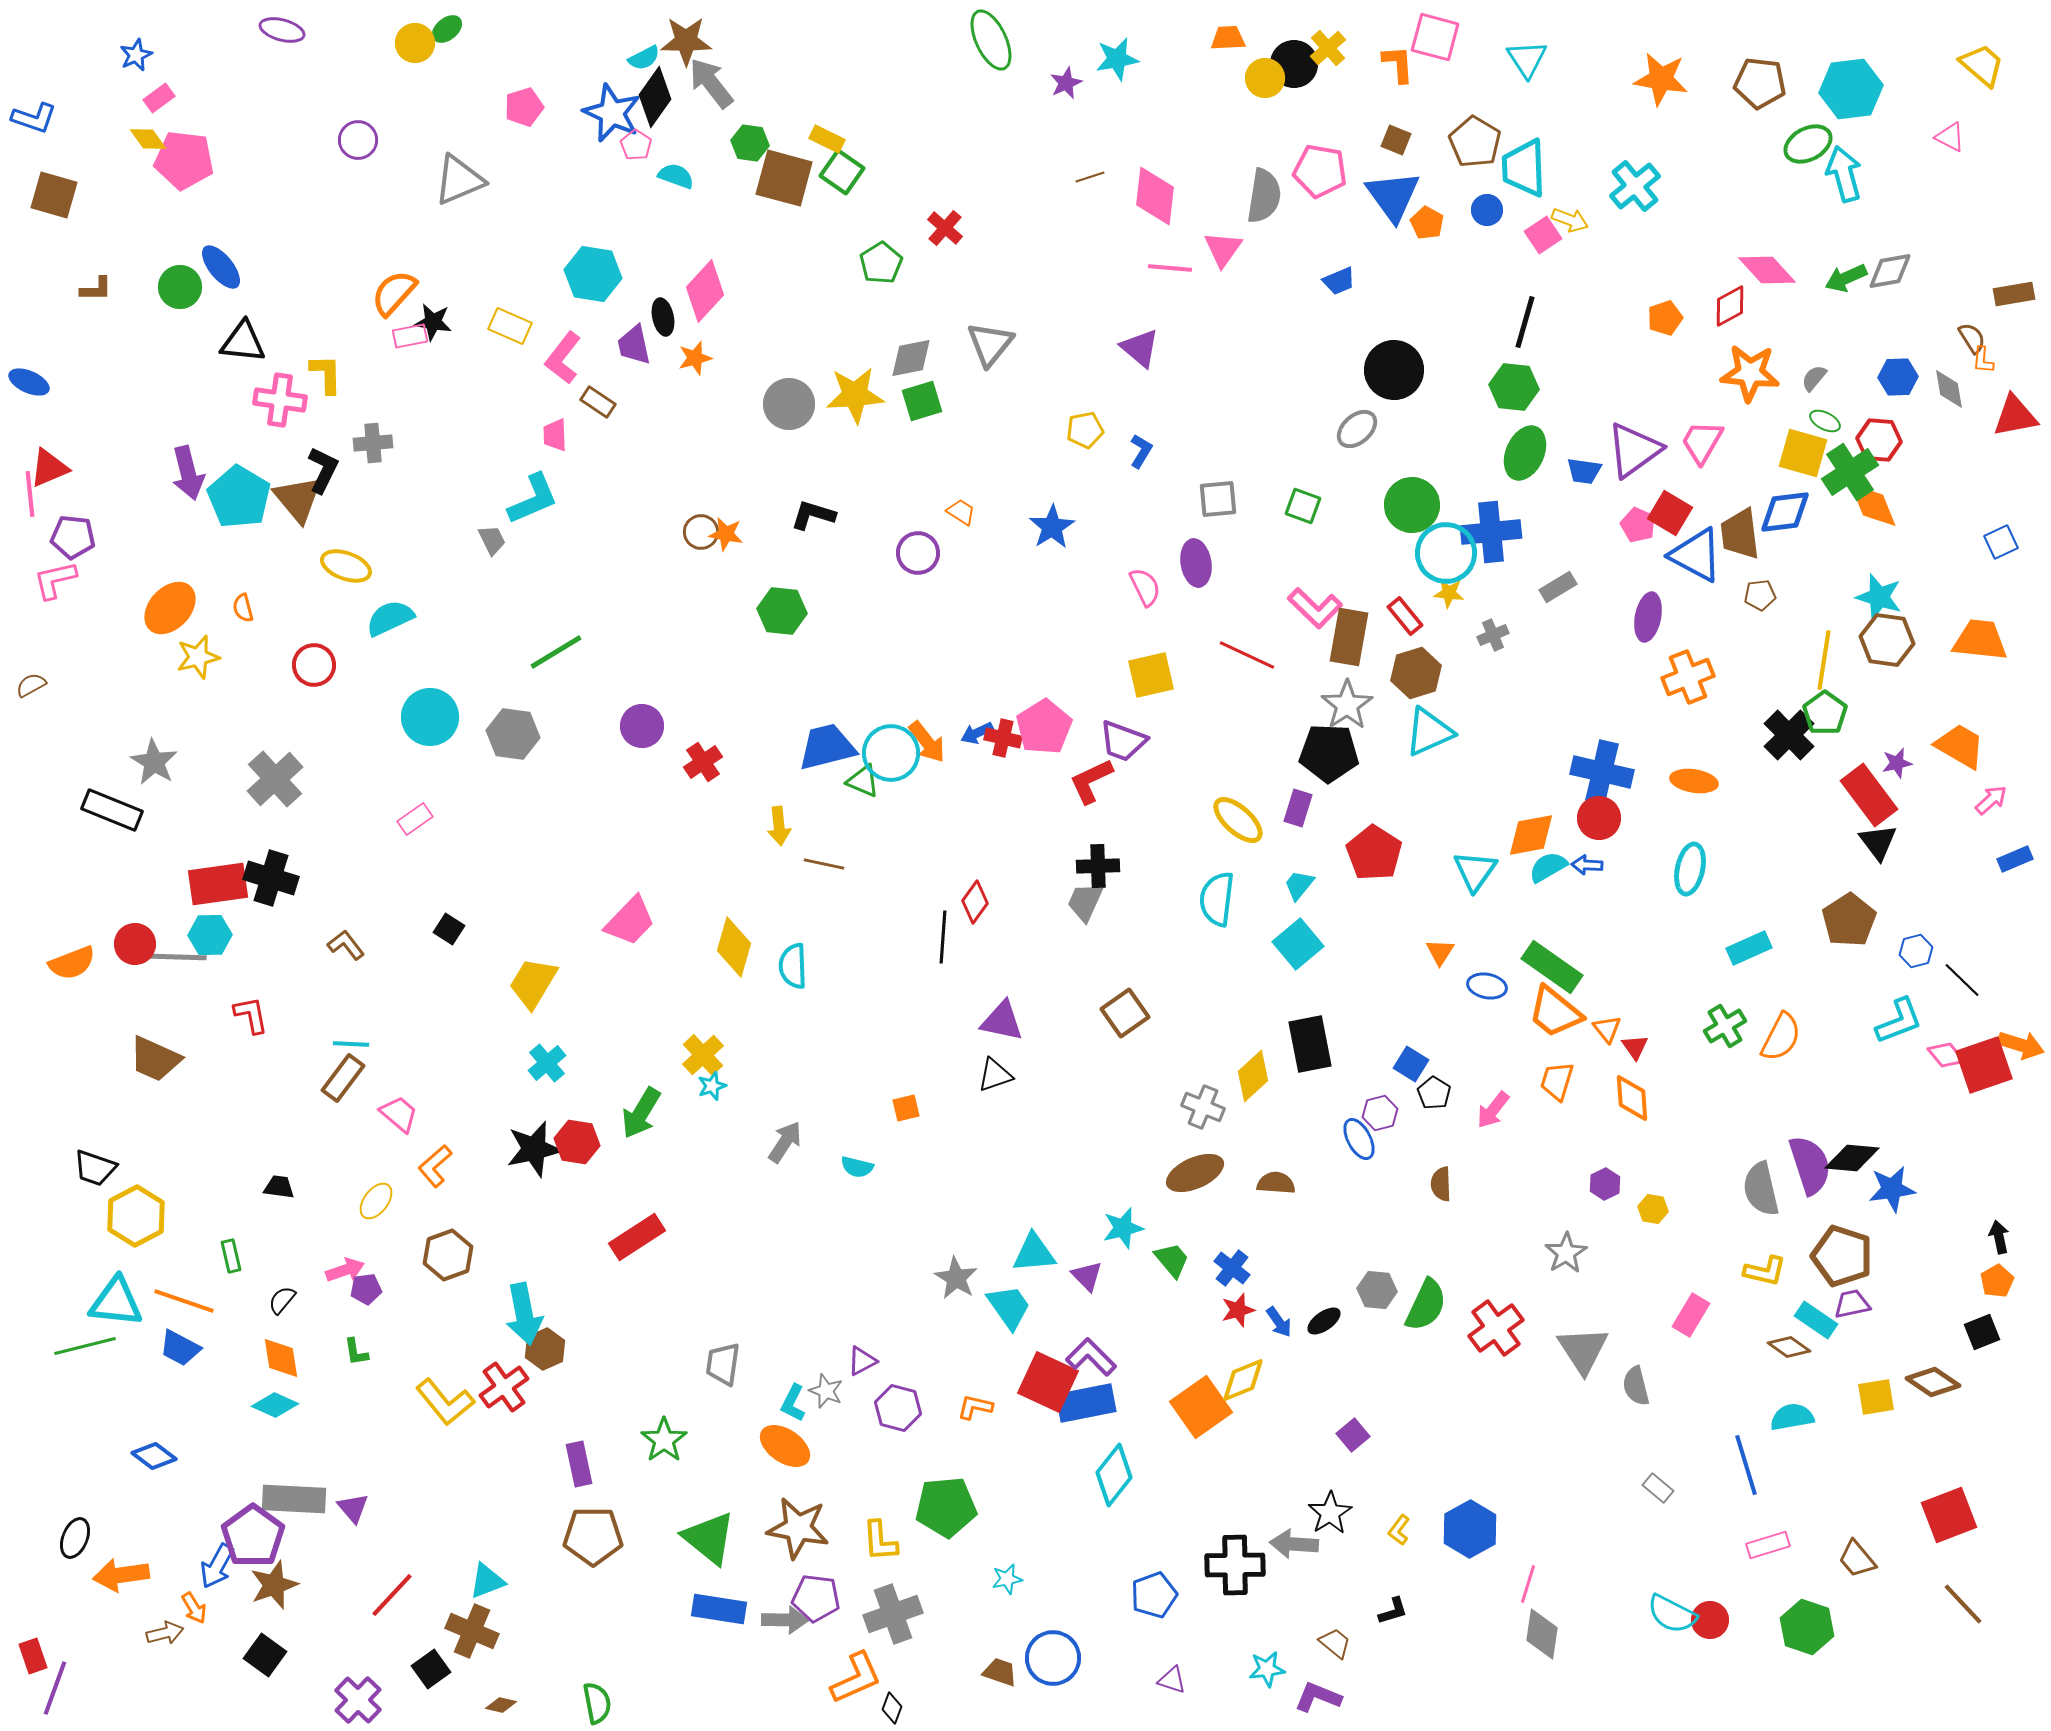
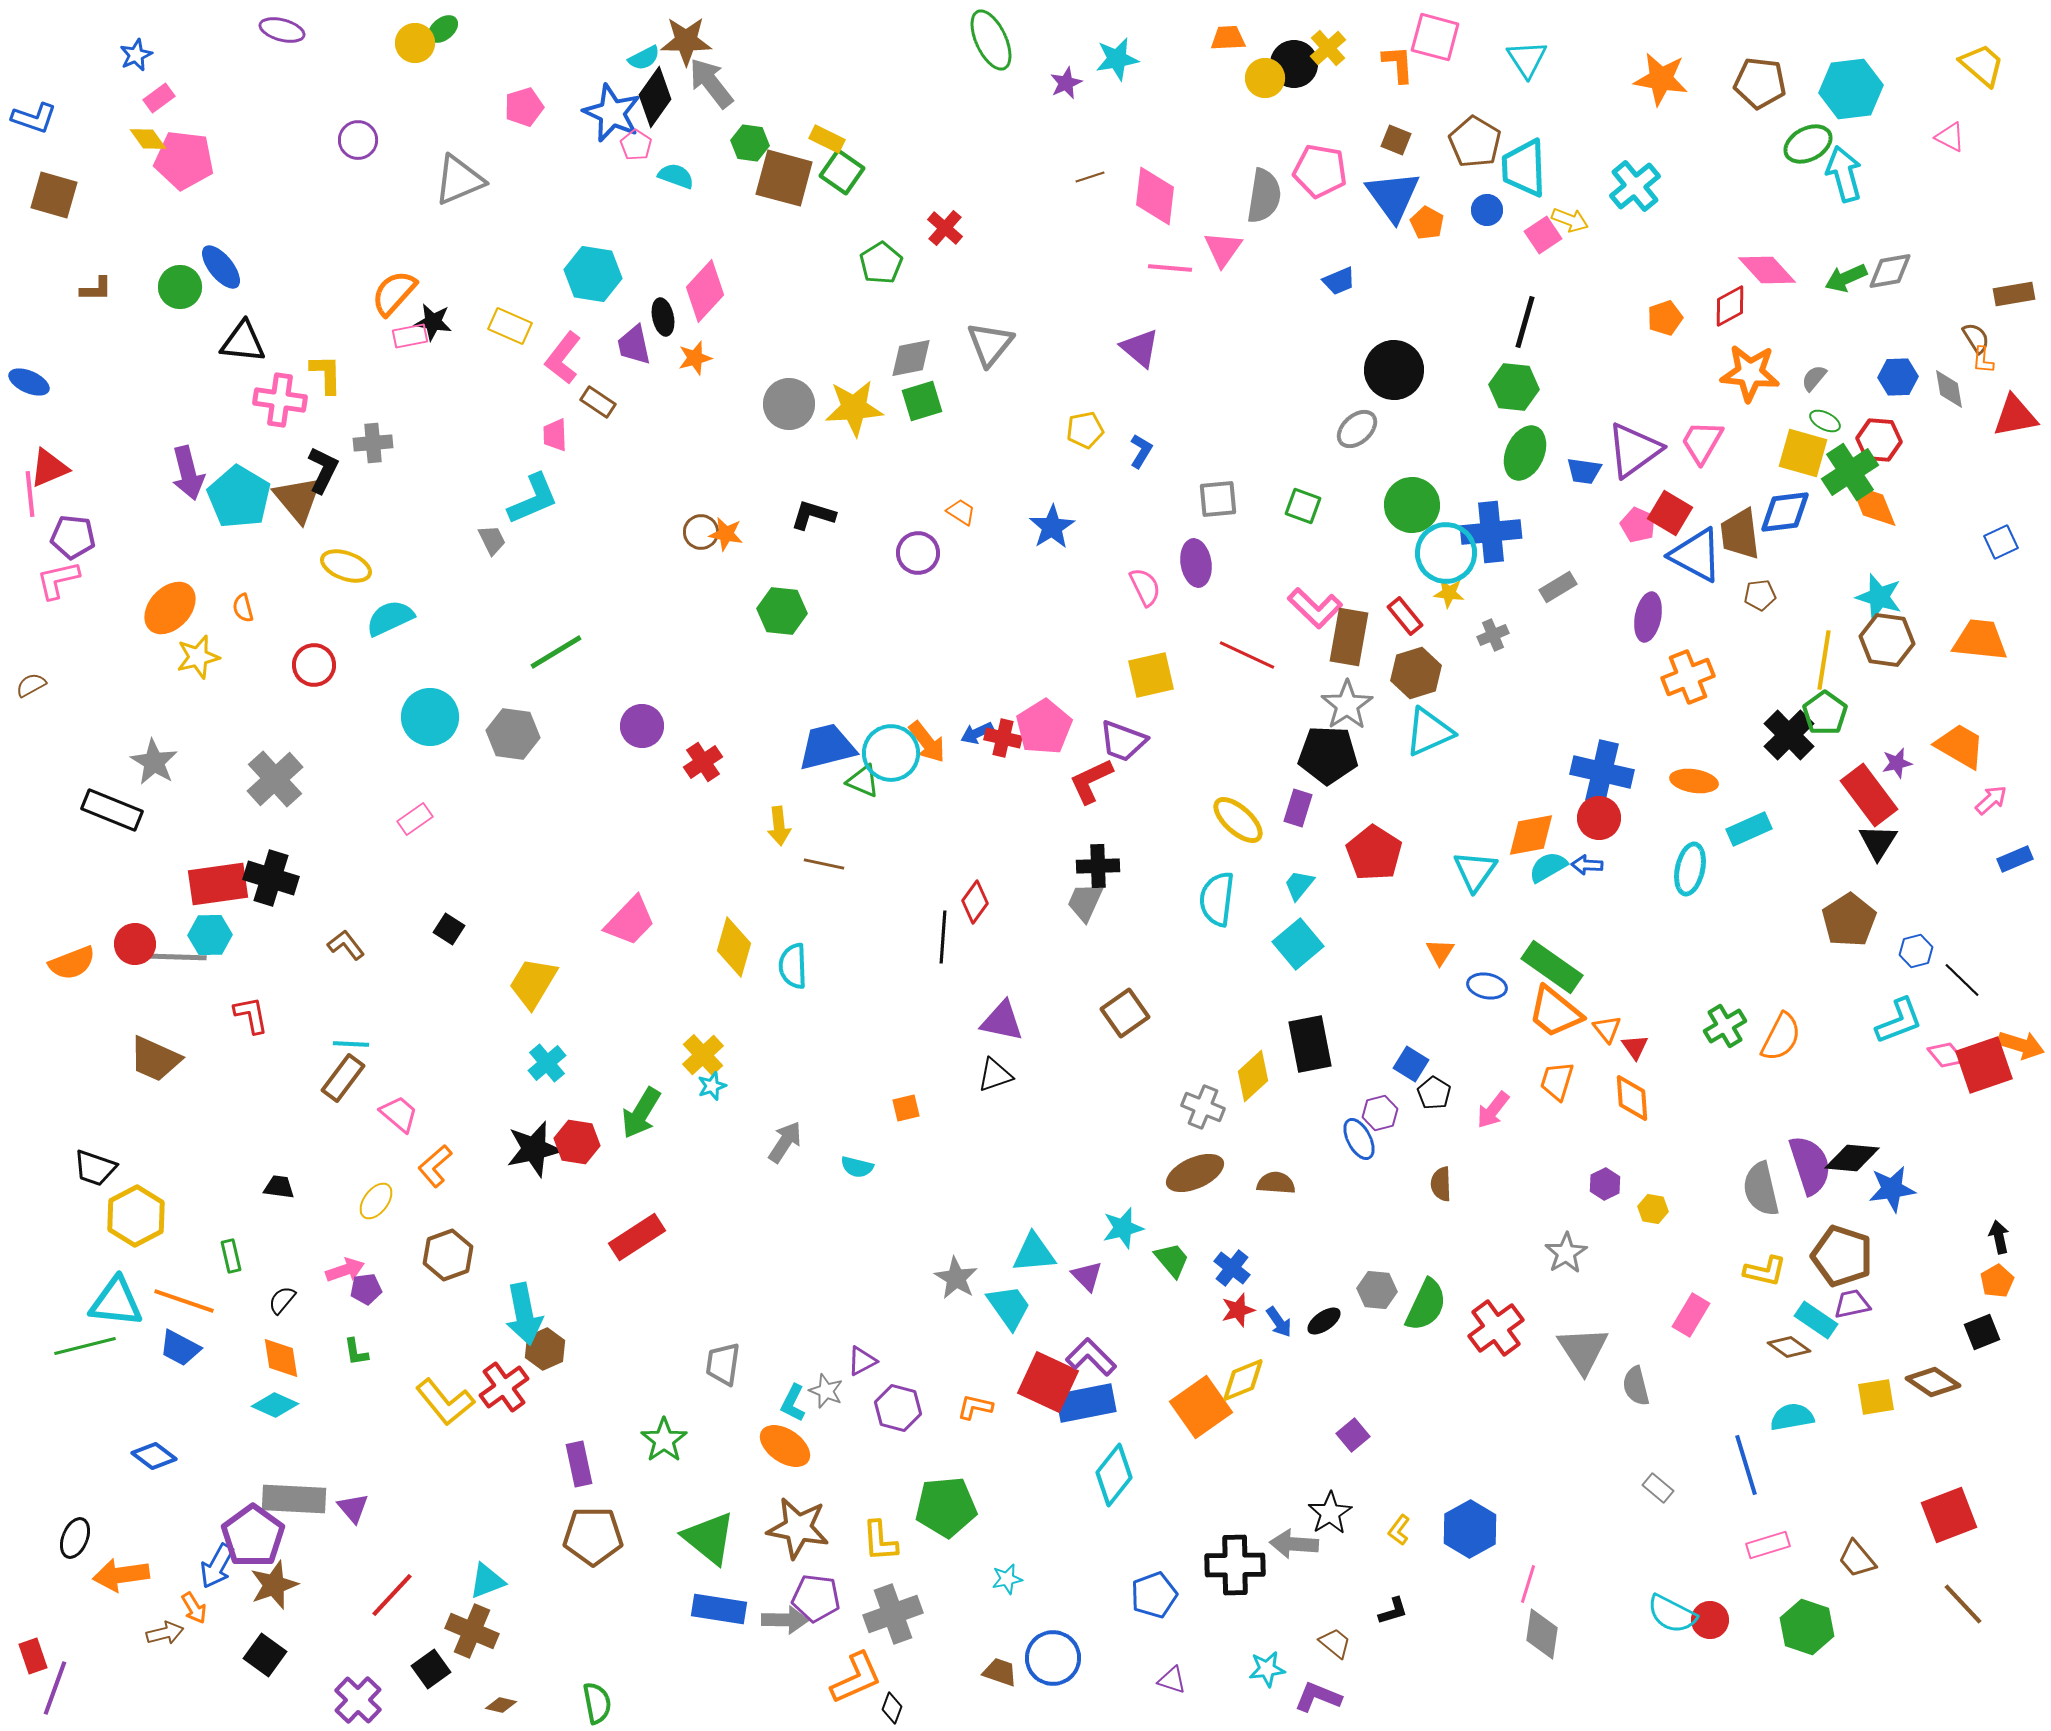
green ellipse at (447, 29): moved 4 px left
brown semicircle at (1972, 338): moved 4 px right
yellow star at (855, 395): moved 1 px left, 13 px down
pink L-shape at (55, 580): moved 3 px right
black pentagon at (1329, 753): moved 1 px left, 2 px down
black triangle at (1878, 842): rotated 9 degrees clockwise
cyan rectangle at (1749, 948): moved 119 px up
